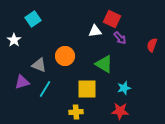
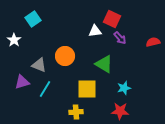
red semicircle: moved 1 px right, 3 px up; rotated 56 degrees clockwise
